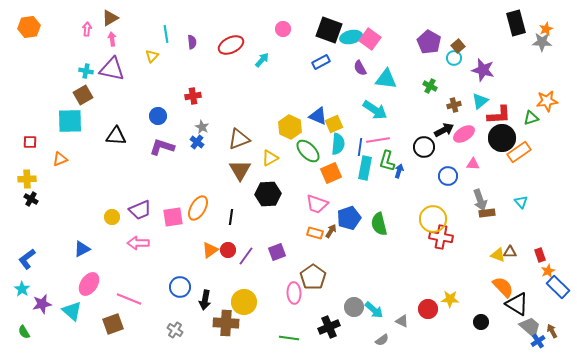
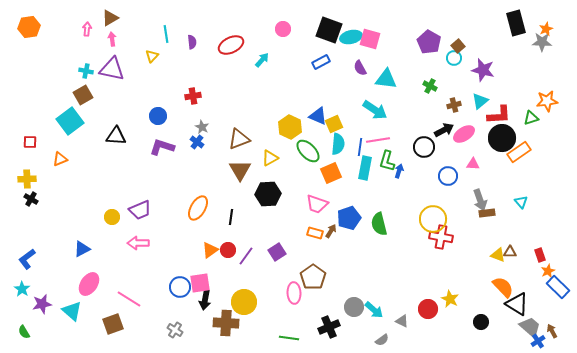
pink square at (370, 39): rotated 20 degrees counterclockwise
cyan square at (70, 121): rotated 36 degrees counterclockwise
pink square at (173, 217): moved 27 px right, 66 px down
purple square at (277, 252): rotated 12 degrees counterclockwise
pink line at (129, 299): rotated 10 degrees clockwise
yellow star at (450, 299): rotated 24 degrees clockwise
